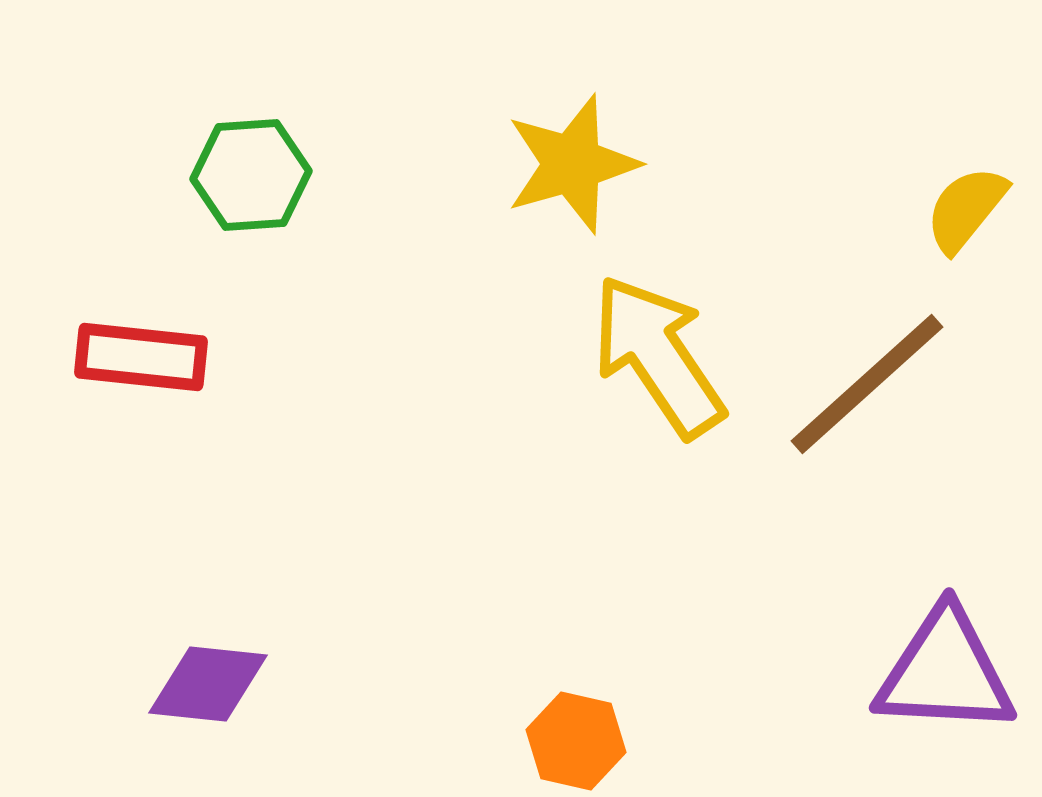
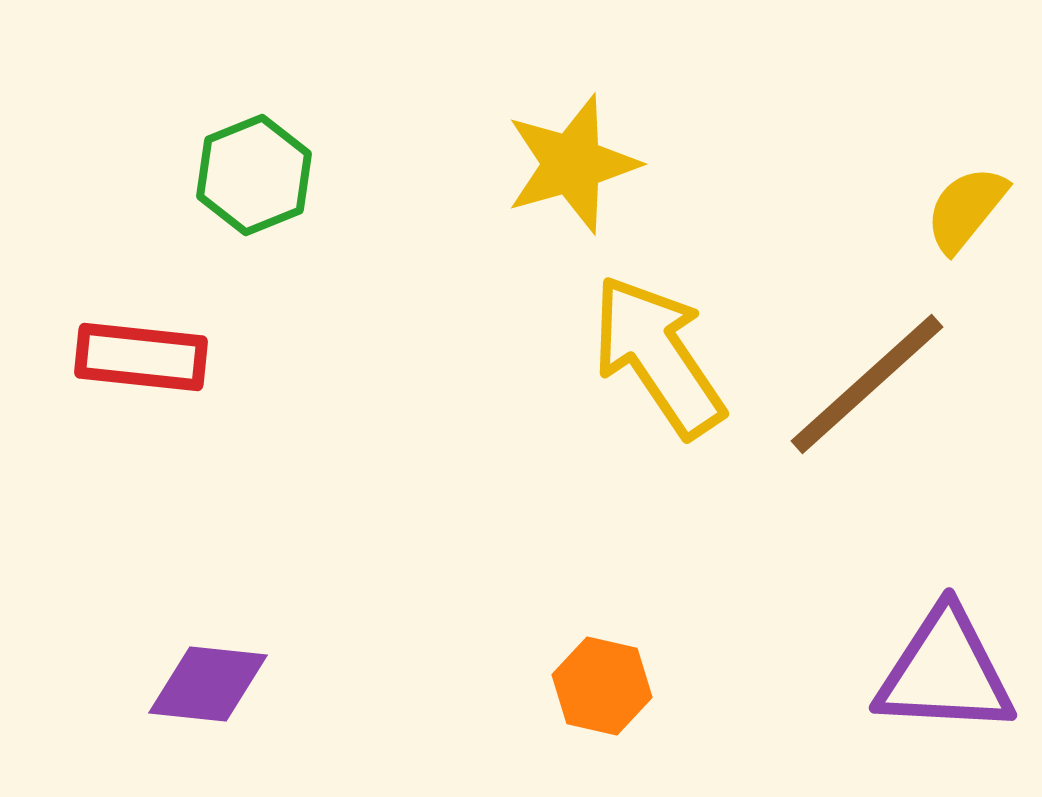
green hexagon: moved 3 px right; rotated 18 degrees counterclockwise
orange hexagon: moved 26 px right, 55 px up
